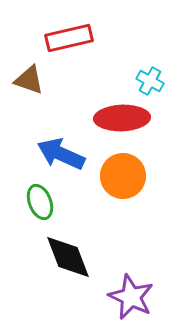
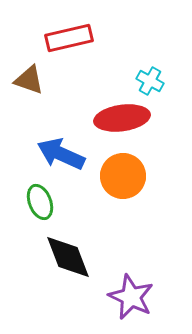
red ellipse: rotated 6 degrees counterclockwise
